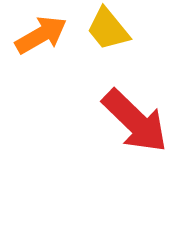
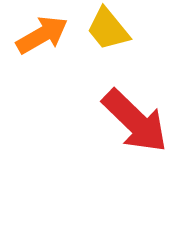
orange arrow: moved 1 px right
